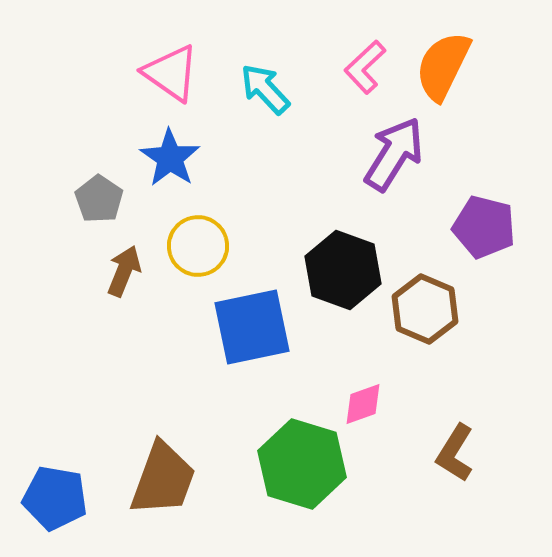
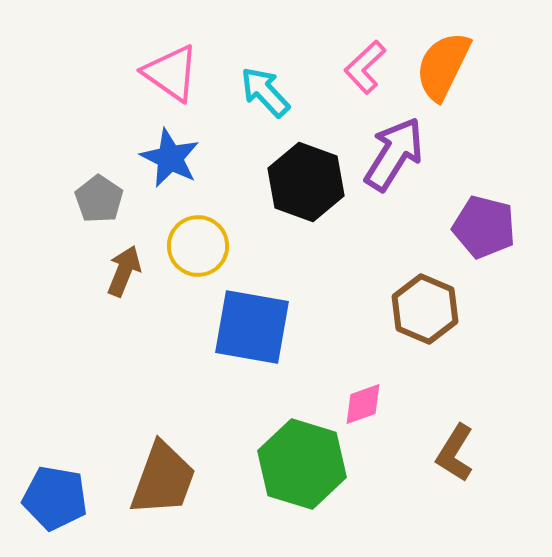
cyan arrow: moved 3 px down
blue star: rotated 8 degrees counterclockwise
black hexagon: moved 37 px left, 88 px up
blue square: rotated 22 degrees clockwise
